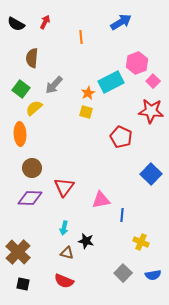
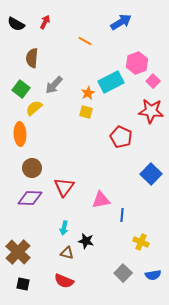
orange line: moved 4 px right, 4 px down; rotated 56 degrees counterclockwise
